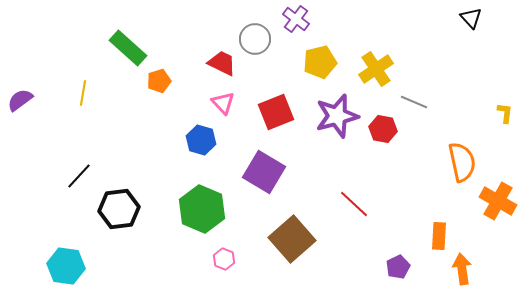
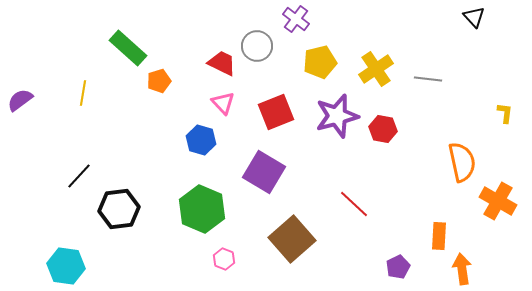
black triangle: moved 3 px right, 1 px up
gray circle: moved 2 px right, 7 px down
gray line: moved 14 px right, 23 px up; rotated 16 degrees counterclockwise
